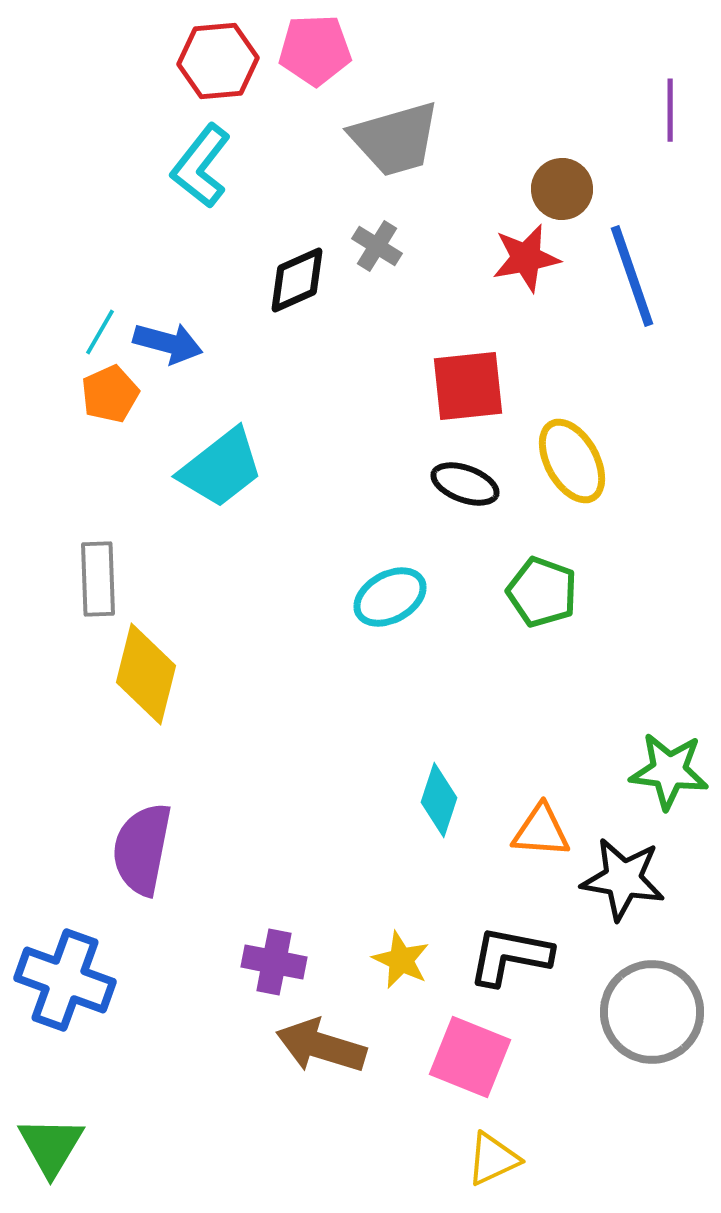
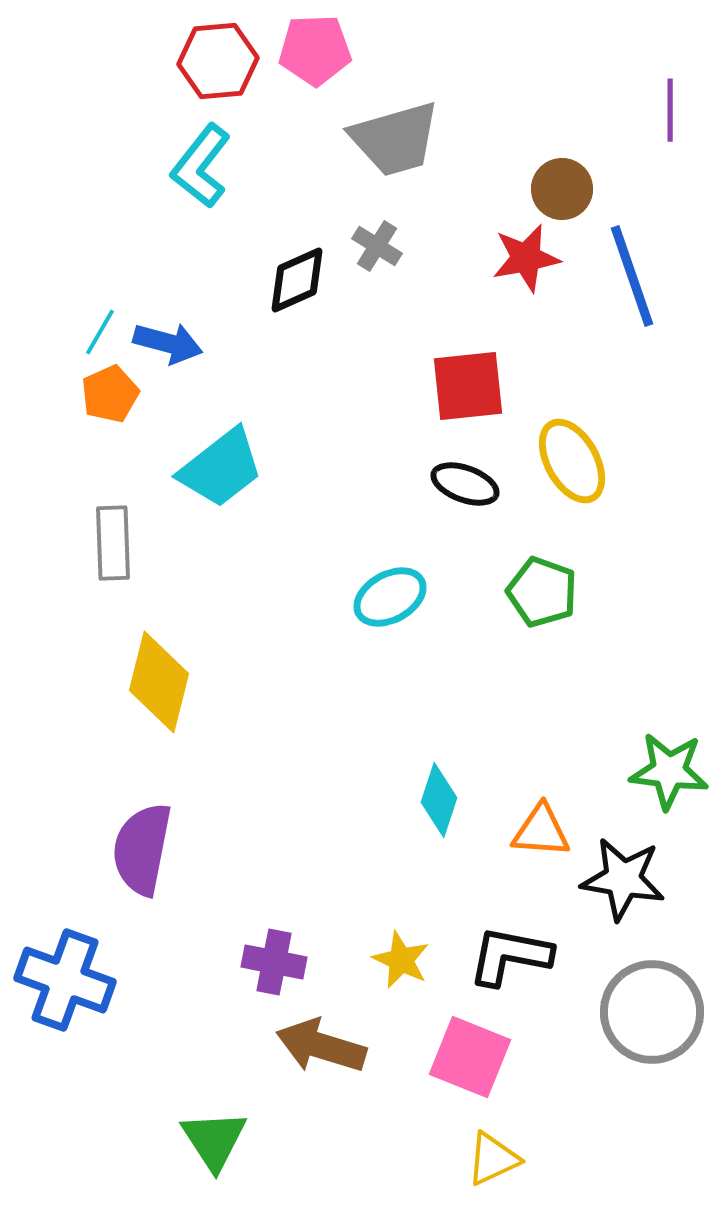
gray rectangle: moved 15 px right, 36 px up
yellow diamond: moved 13 px right, 8 px down
green triangle: moved 163 px right, 6 px up; rotated 4 degrees counterclockwise
